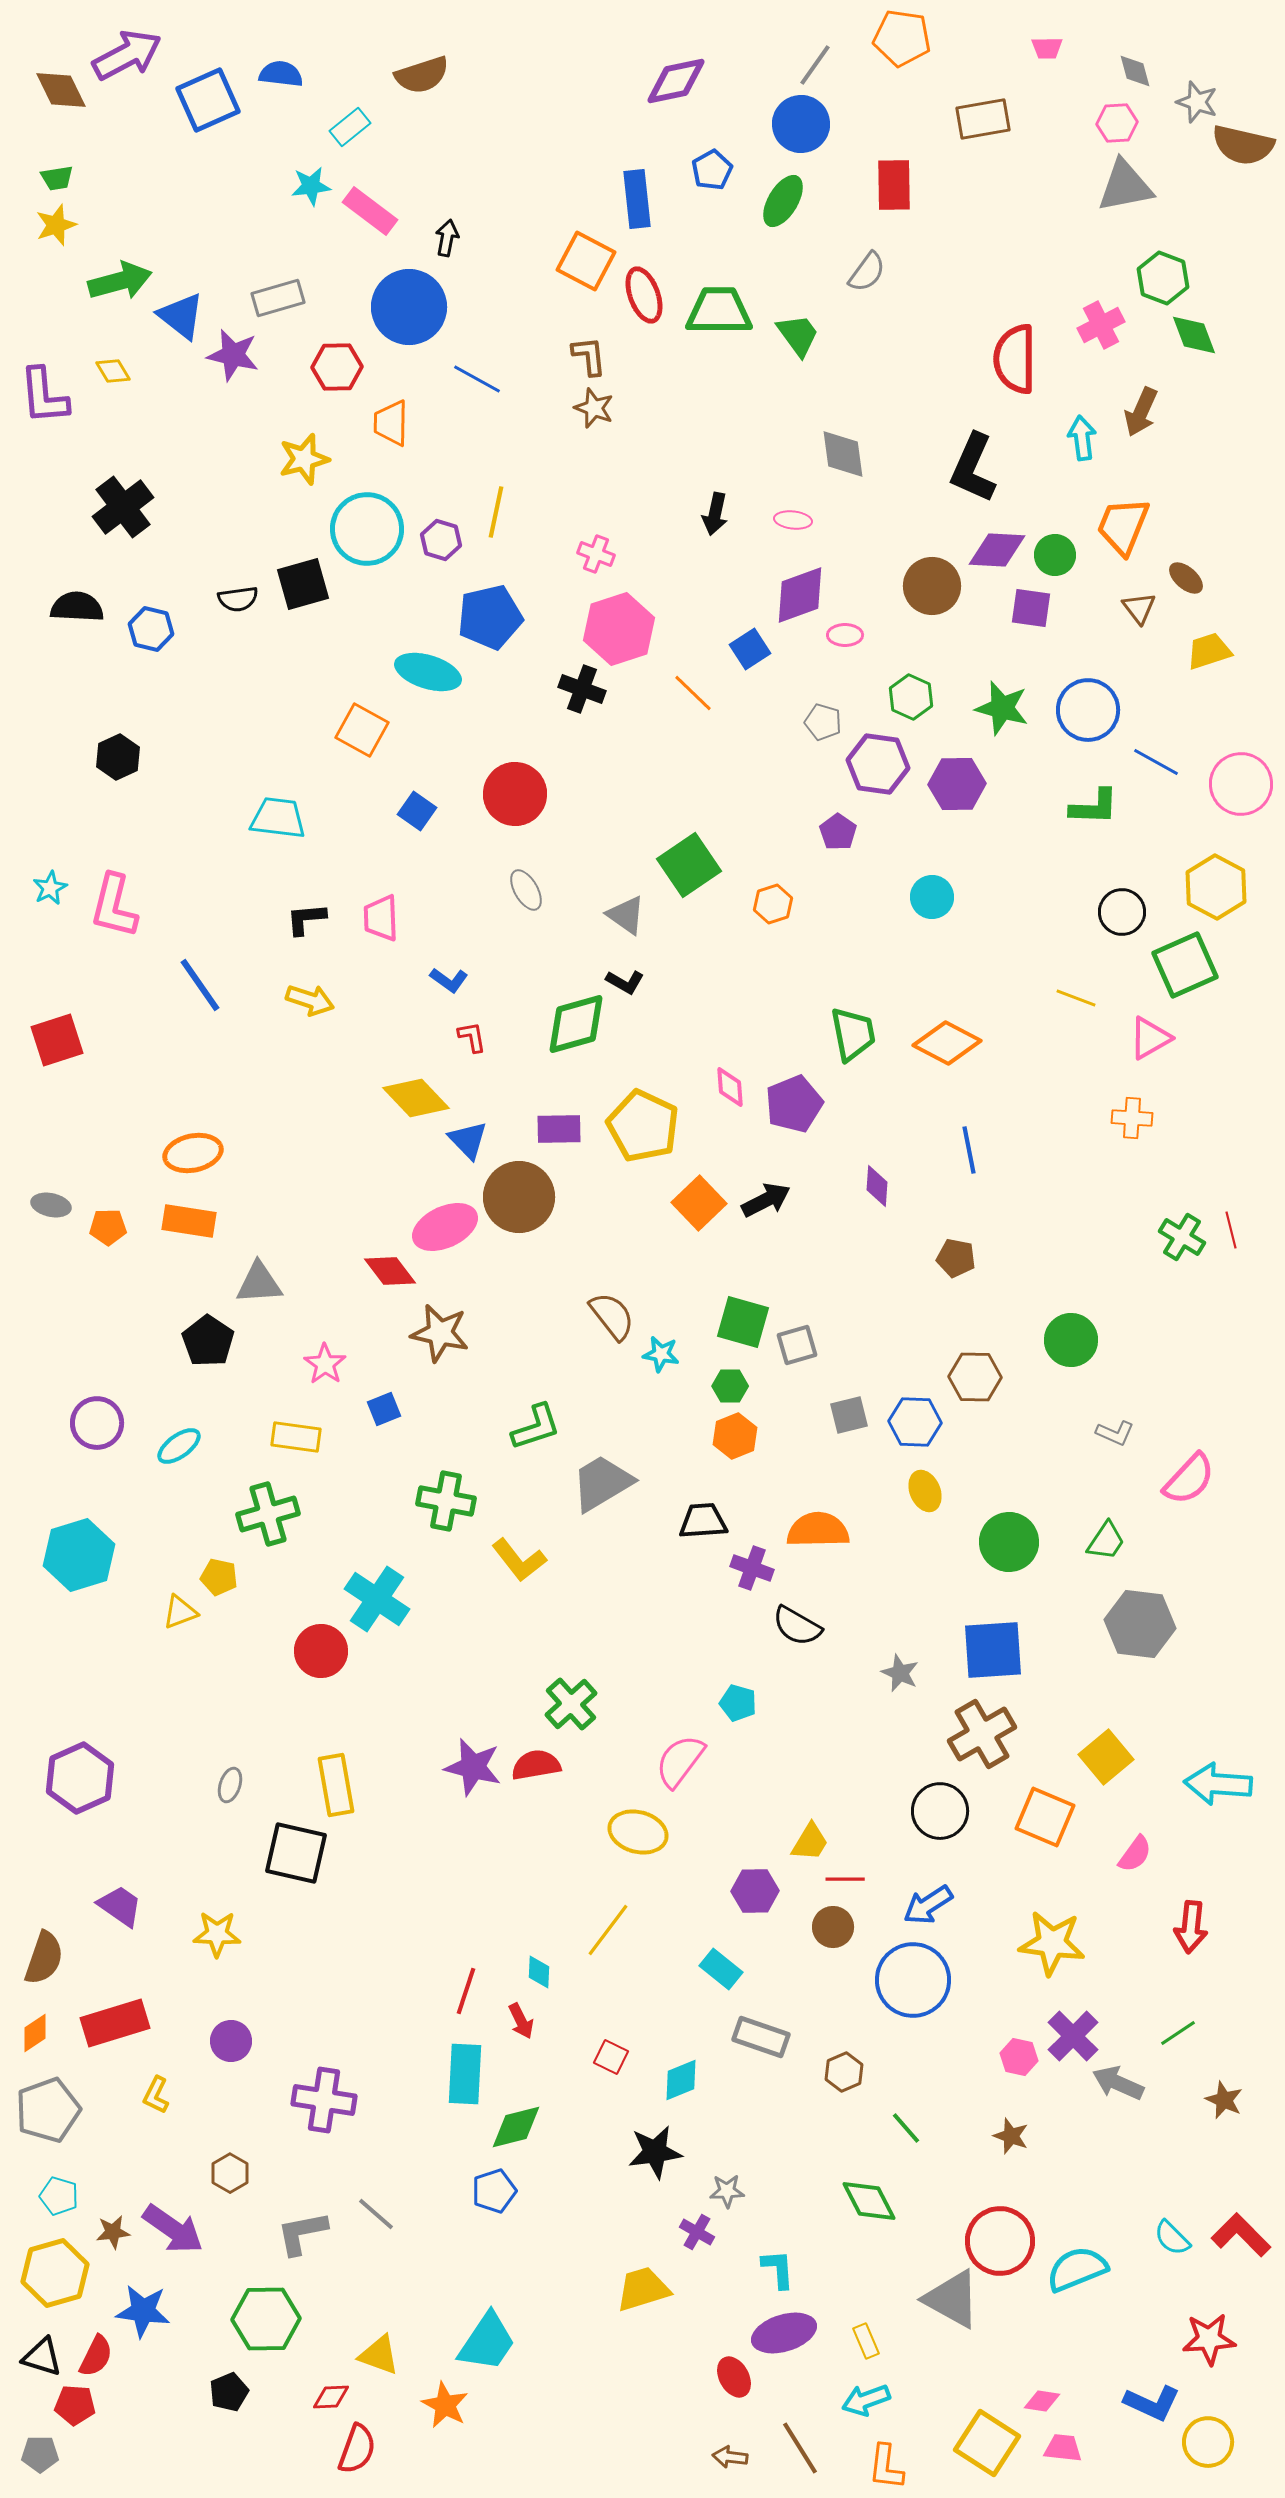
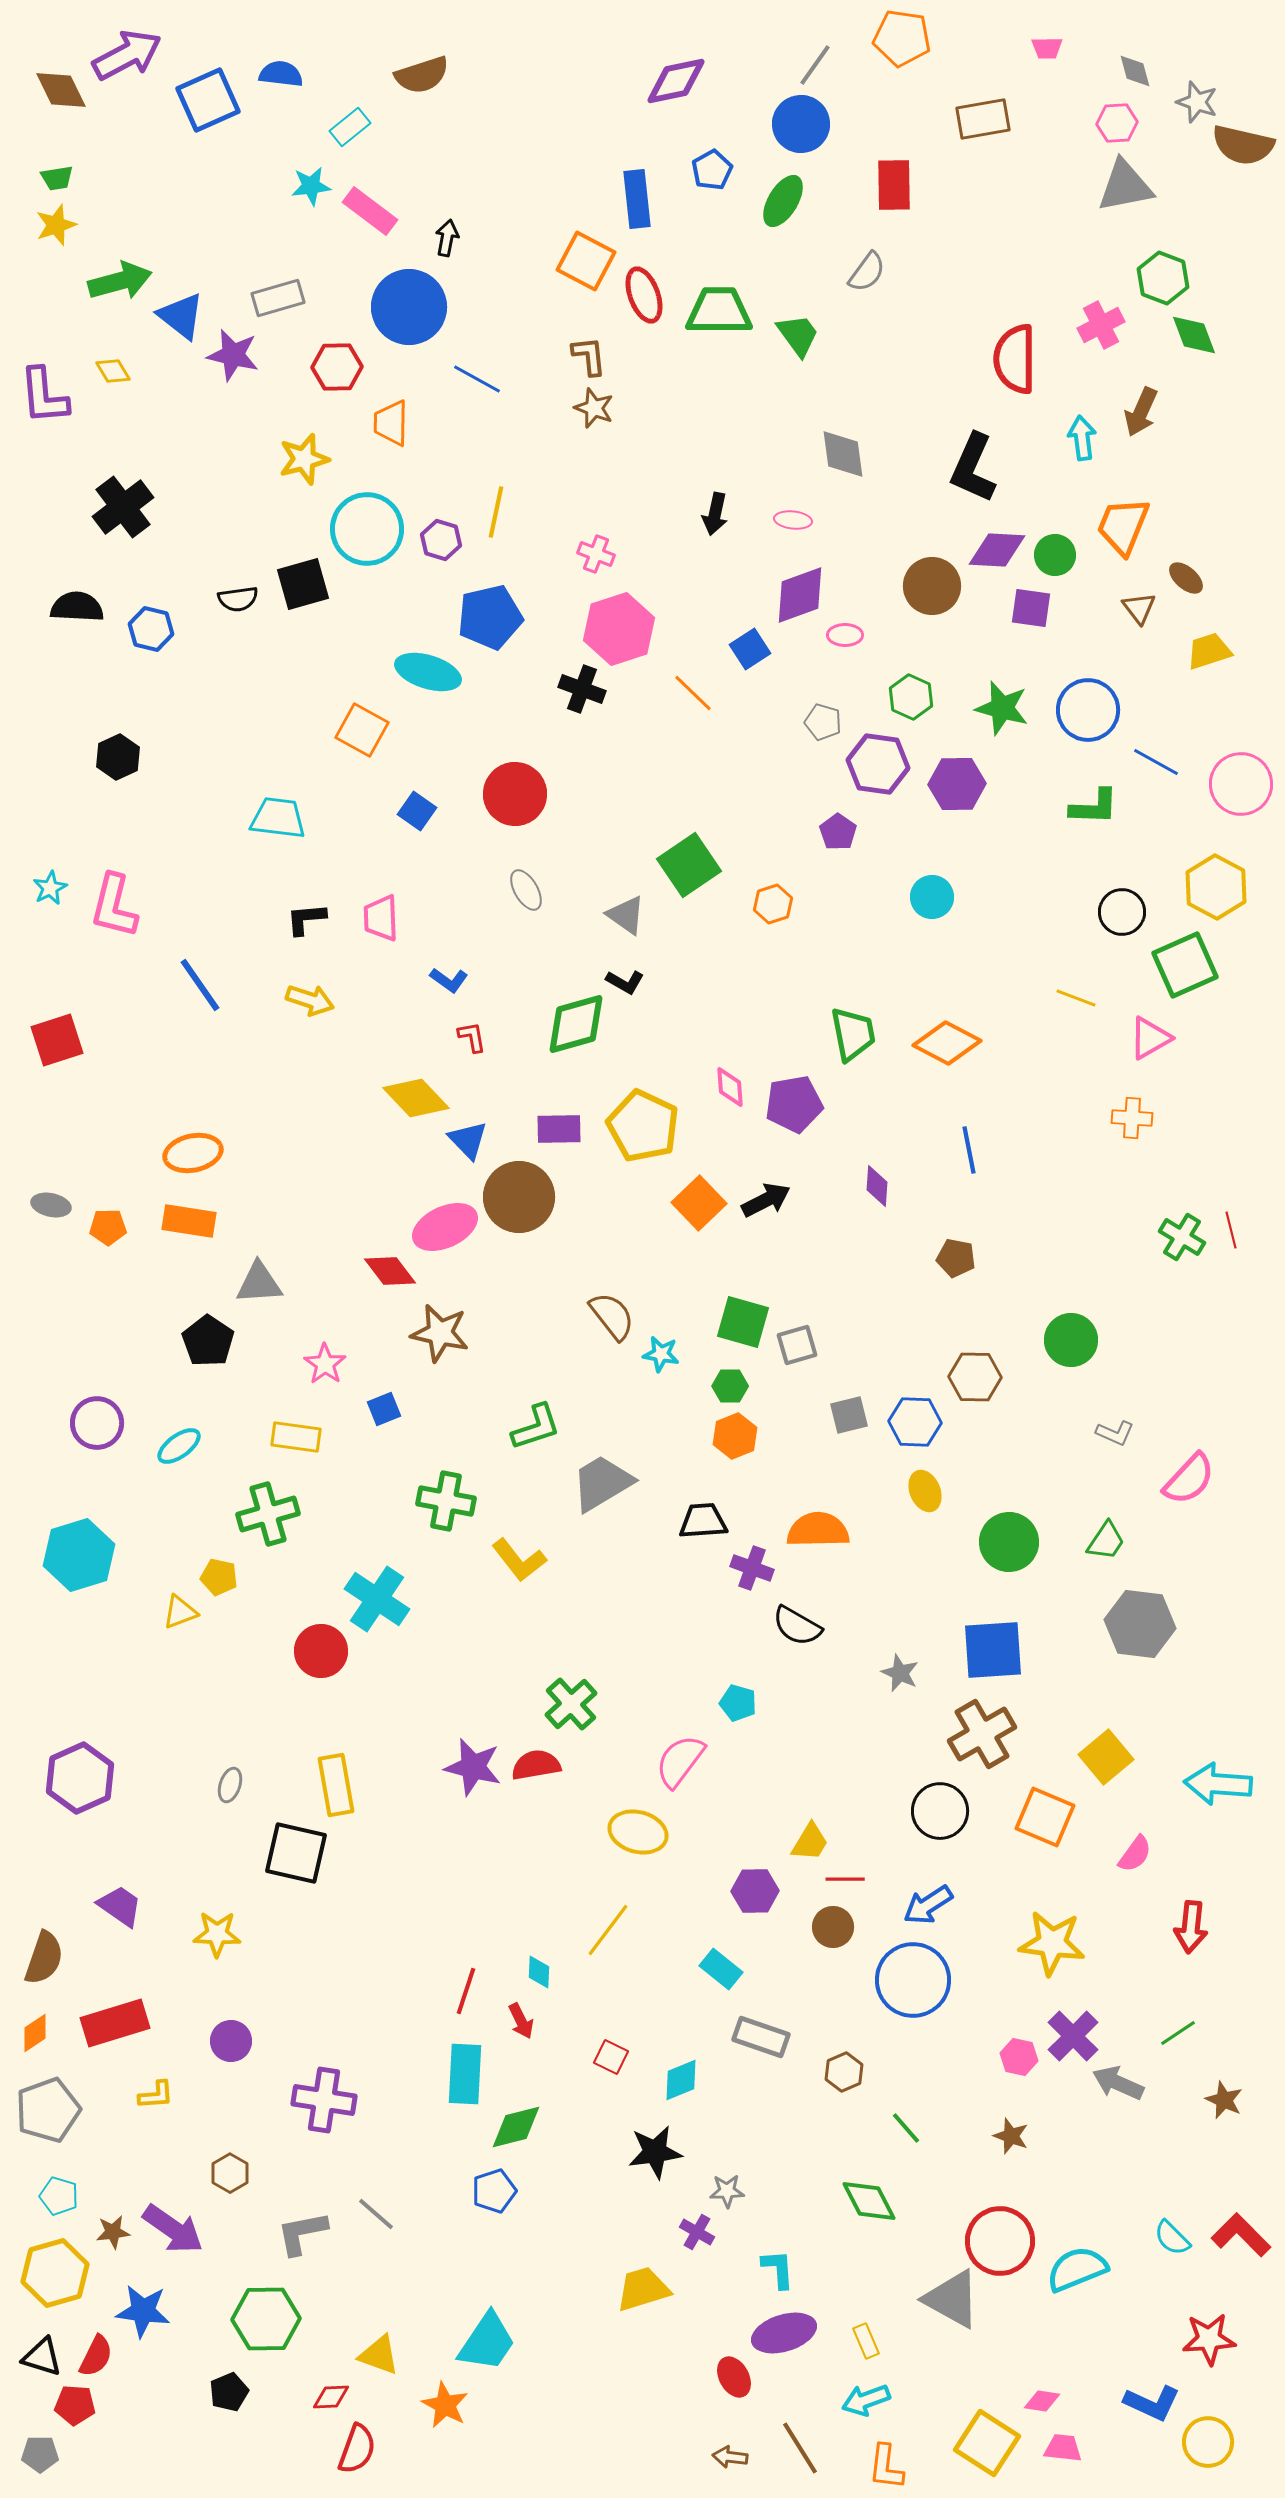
purple pentagon at (794, 1104): rotated 12 degrees clockwise
yellow L-shape at (156, 2095): rotated 120 degrees counterclockwise
